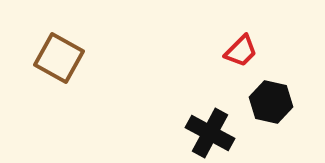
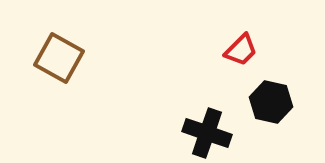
red trapezoid: moved 1 px up
black cross: moved 3 px left; rotated 9 degrees counterclockwise
